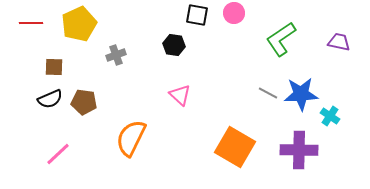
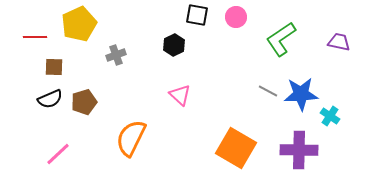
pink circle: moved 2 px right, 4 px down
red line: moved 4 px right, 14 px down
black hexagon: rotated 25 degrees clockwise
gray line: moved 2 px up
brown pentagon: rotated 25 degrees counterclockwise
orange square: moved 1 px right, 1 px down
